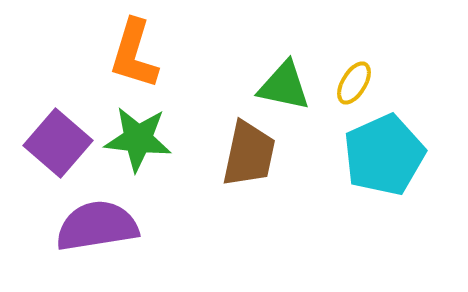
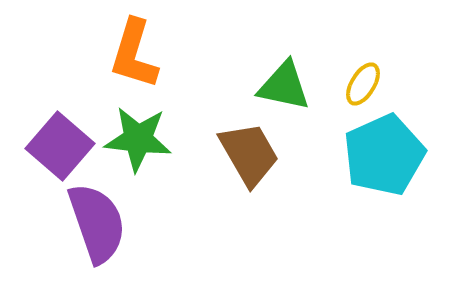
yellow ellipse: moved 9 px right, 1 px down
purple square: moved 2 px right, 3 px down
brown trapezoid: rotated 42 degrees counterclockwise
purple semicircle: moved 3 px up; rotated 80 degrees clockwise
